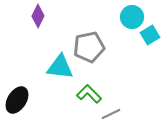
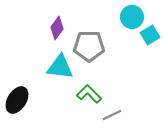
purple diamond: moved 19 px right, 12 px down; rotated 10 degrees clockwise
gray pentagon: moved 1 px up; rotated 12 degrees clockwise
gray line: moved 1 px right, 1 px down
